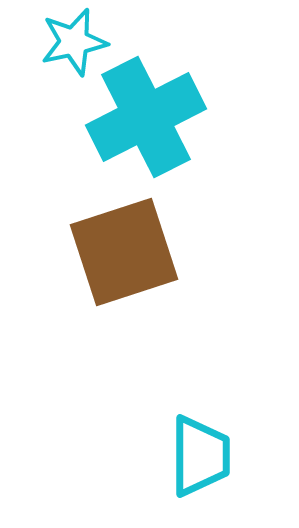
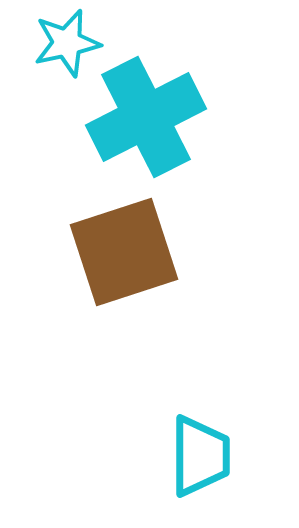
cyan star: moved 7 px left, 1 px down
